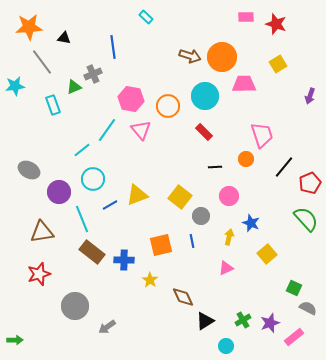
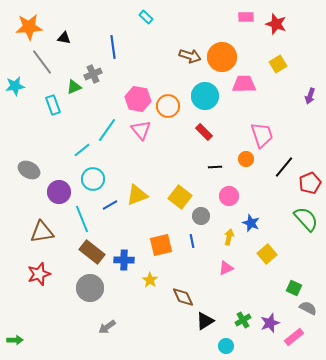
pink hexagon at (131, 99): moved 7 px right
gray circle at (75, 306): moved 15 px right, 18 px up
